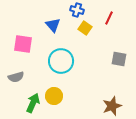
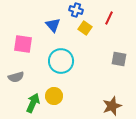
blue cross: moved 1 px left
